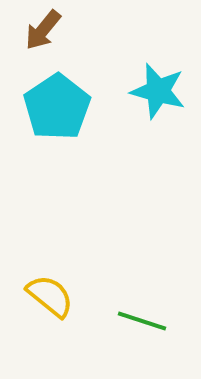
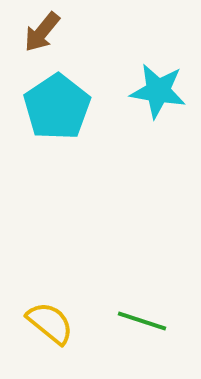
brown arrow: moved 1 px left, 2 px down
cyan star: rotated 6 degrees counterclockwise
yellow semicircle: moved 27 px down
